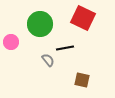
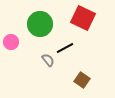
black line: rotated 18 degrees counterclockwise
brown square: rotated 21 degrees clockwise
